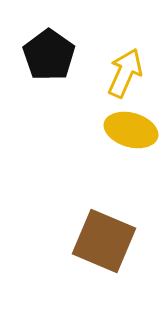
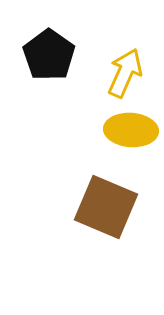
yellow ellipse: rotated 12 degrees counterclockwise
brown square: moved 2 px right, 34 px up
